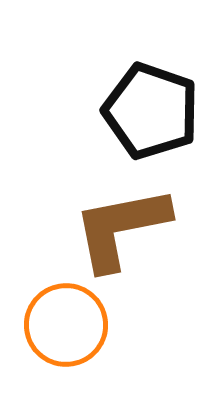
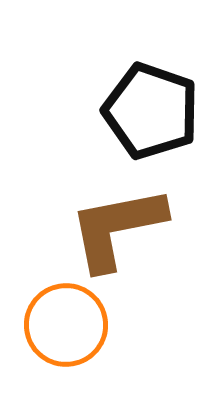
brown L-shape: moved 4 px left
